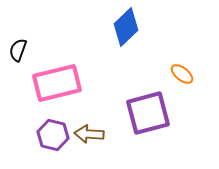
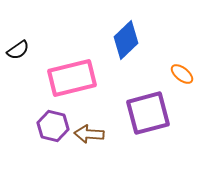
blue diamond: moved 13 px down
black semicircle: rotated 145 degrees counterclockwise
pink rectangle: moved 15 px right, 5 px up
purple hexagon: moved 9 px up
